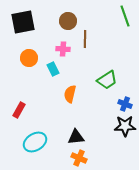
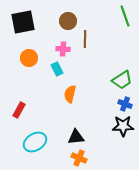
cyan rectangle: moved 4 px right
green trapezoid: moved 15 px right
black star: moved 2 px left
